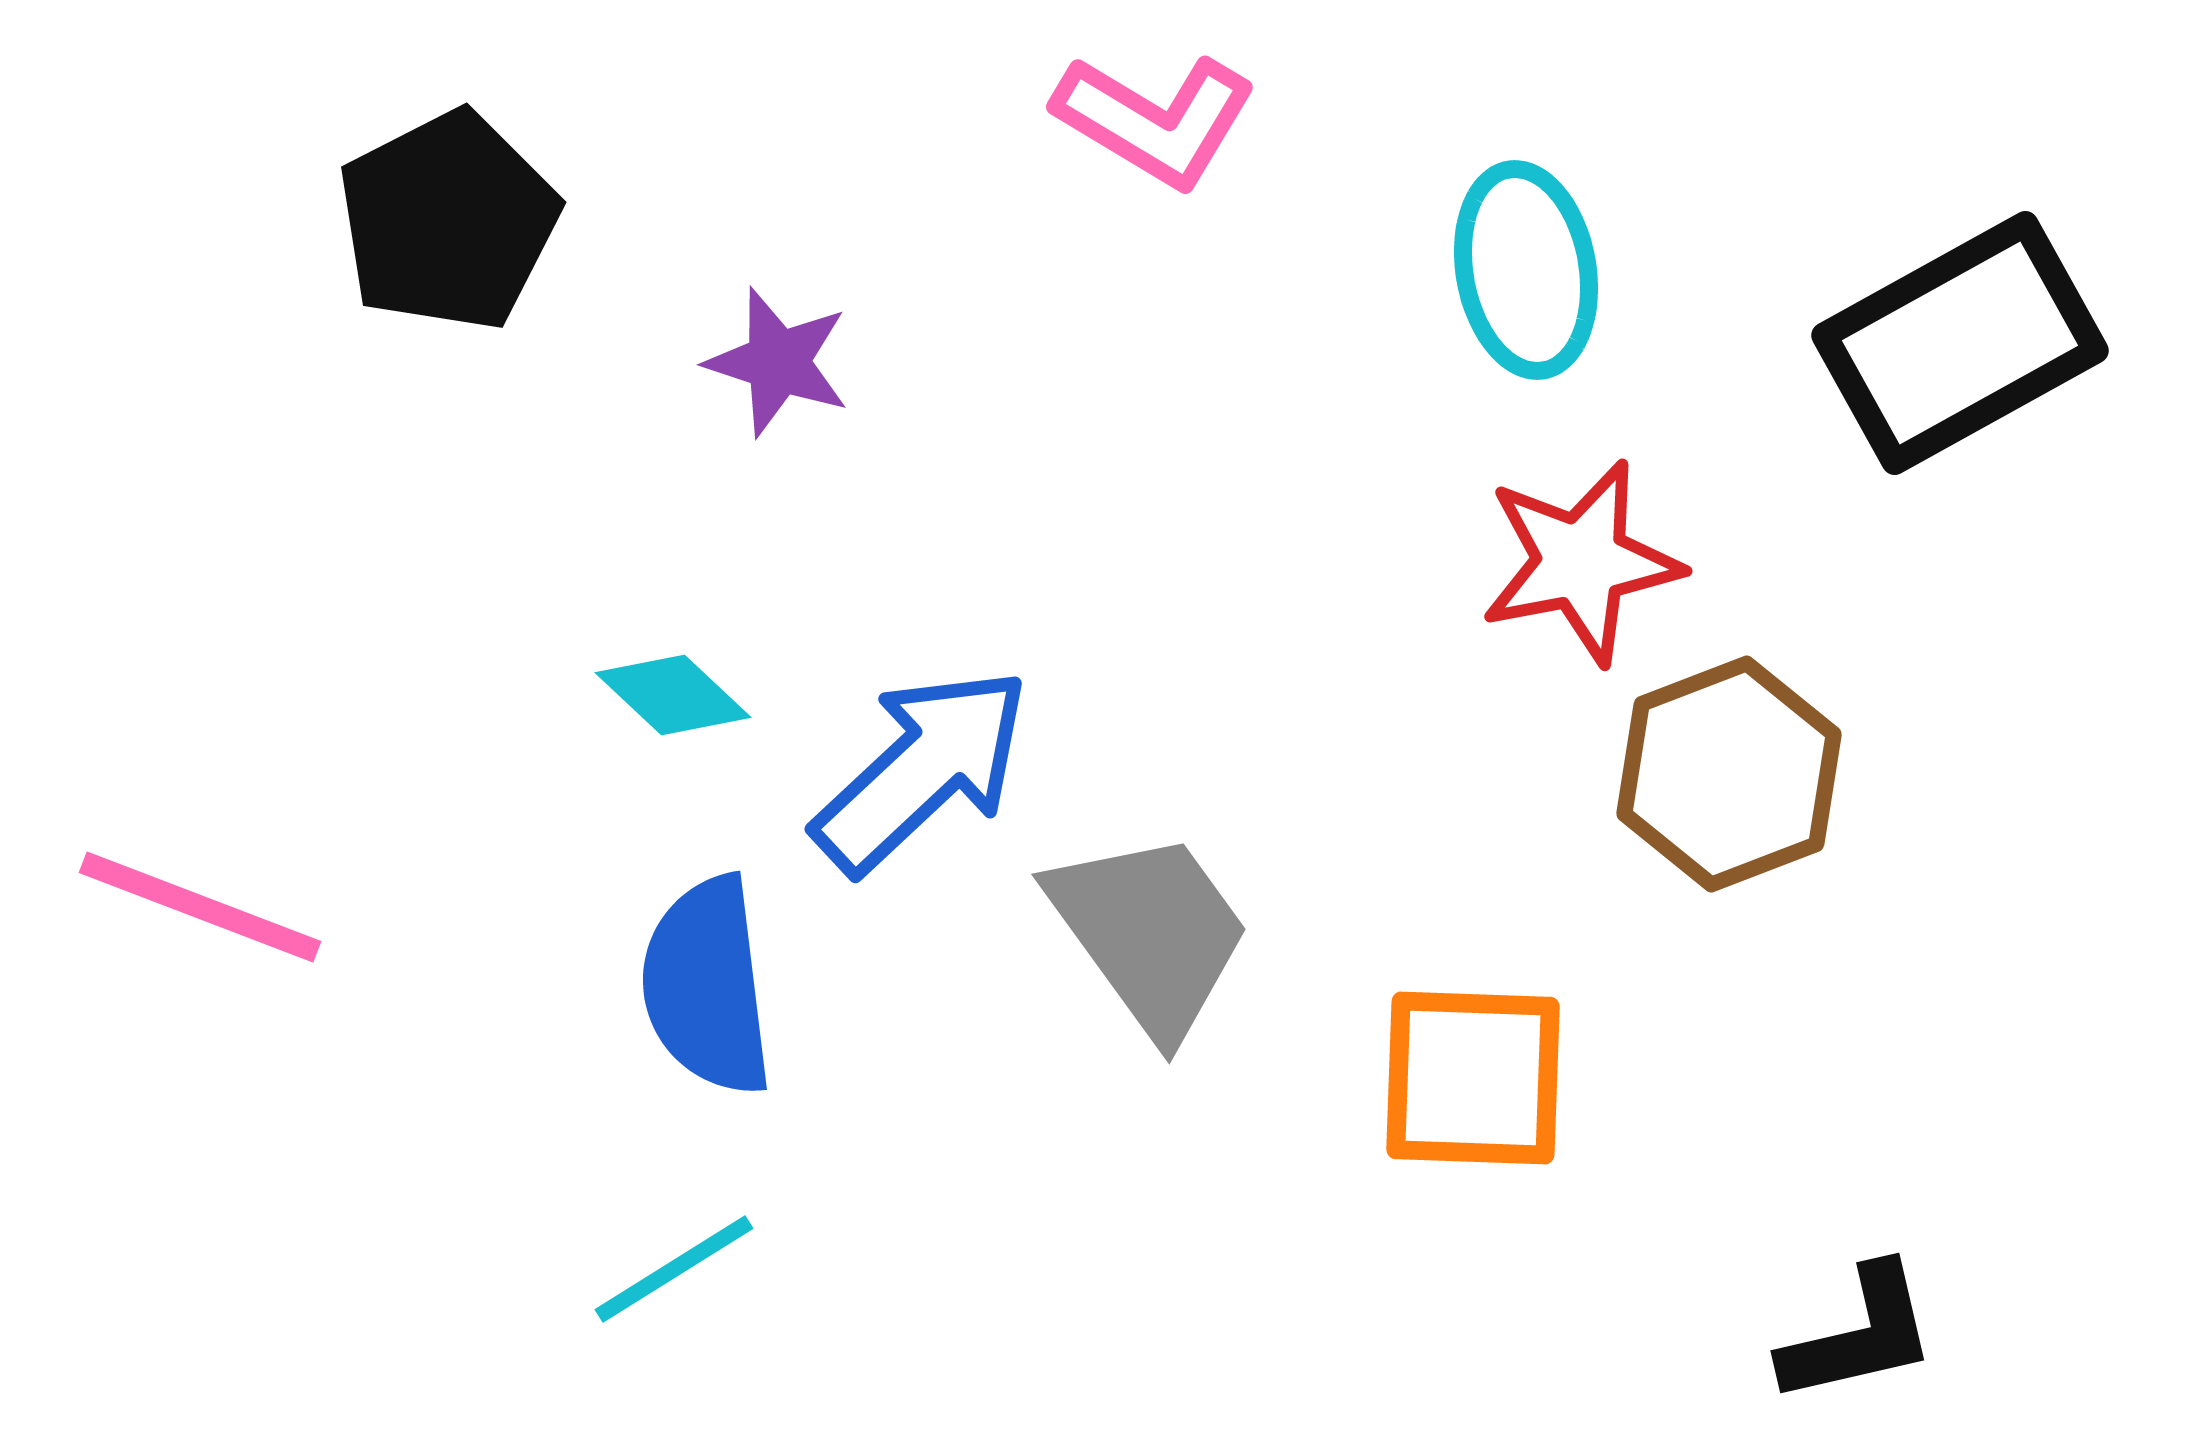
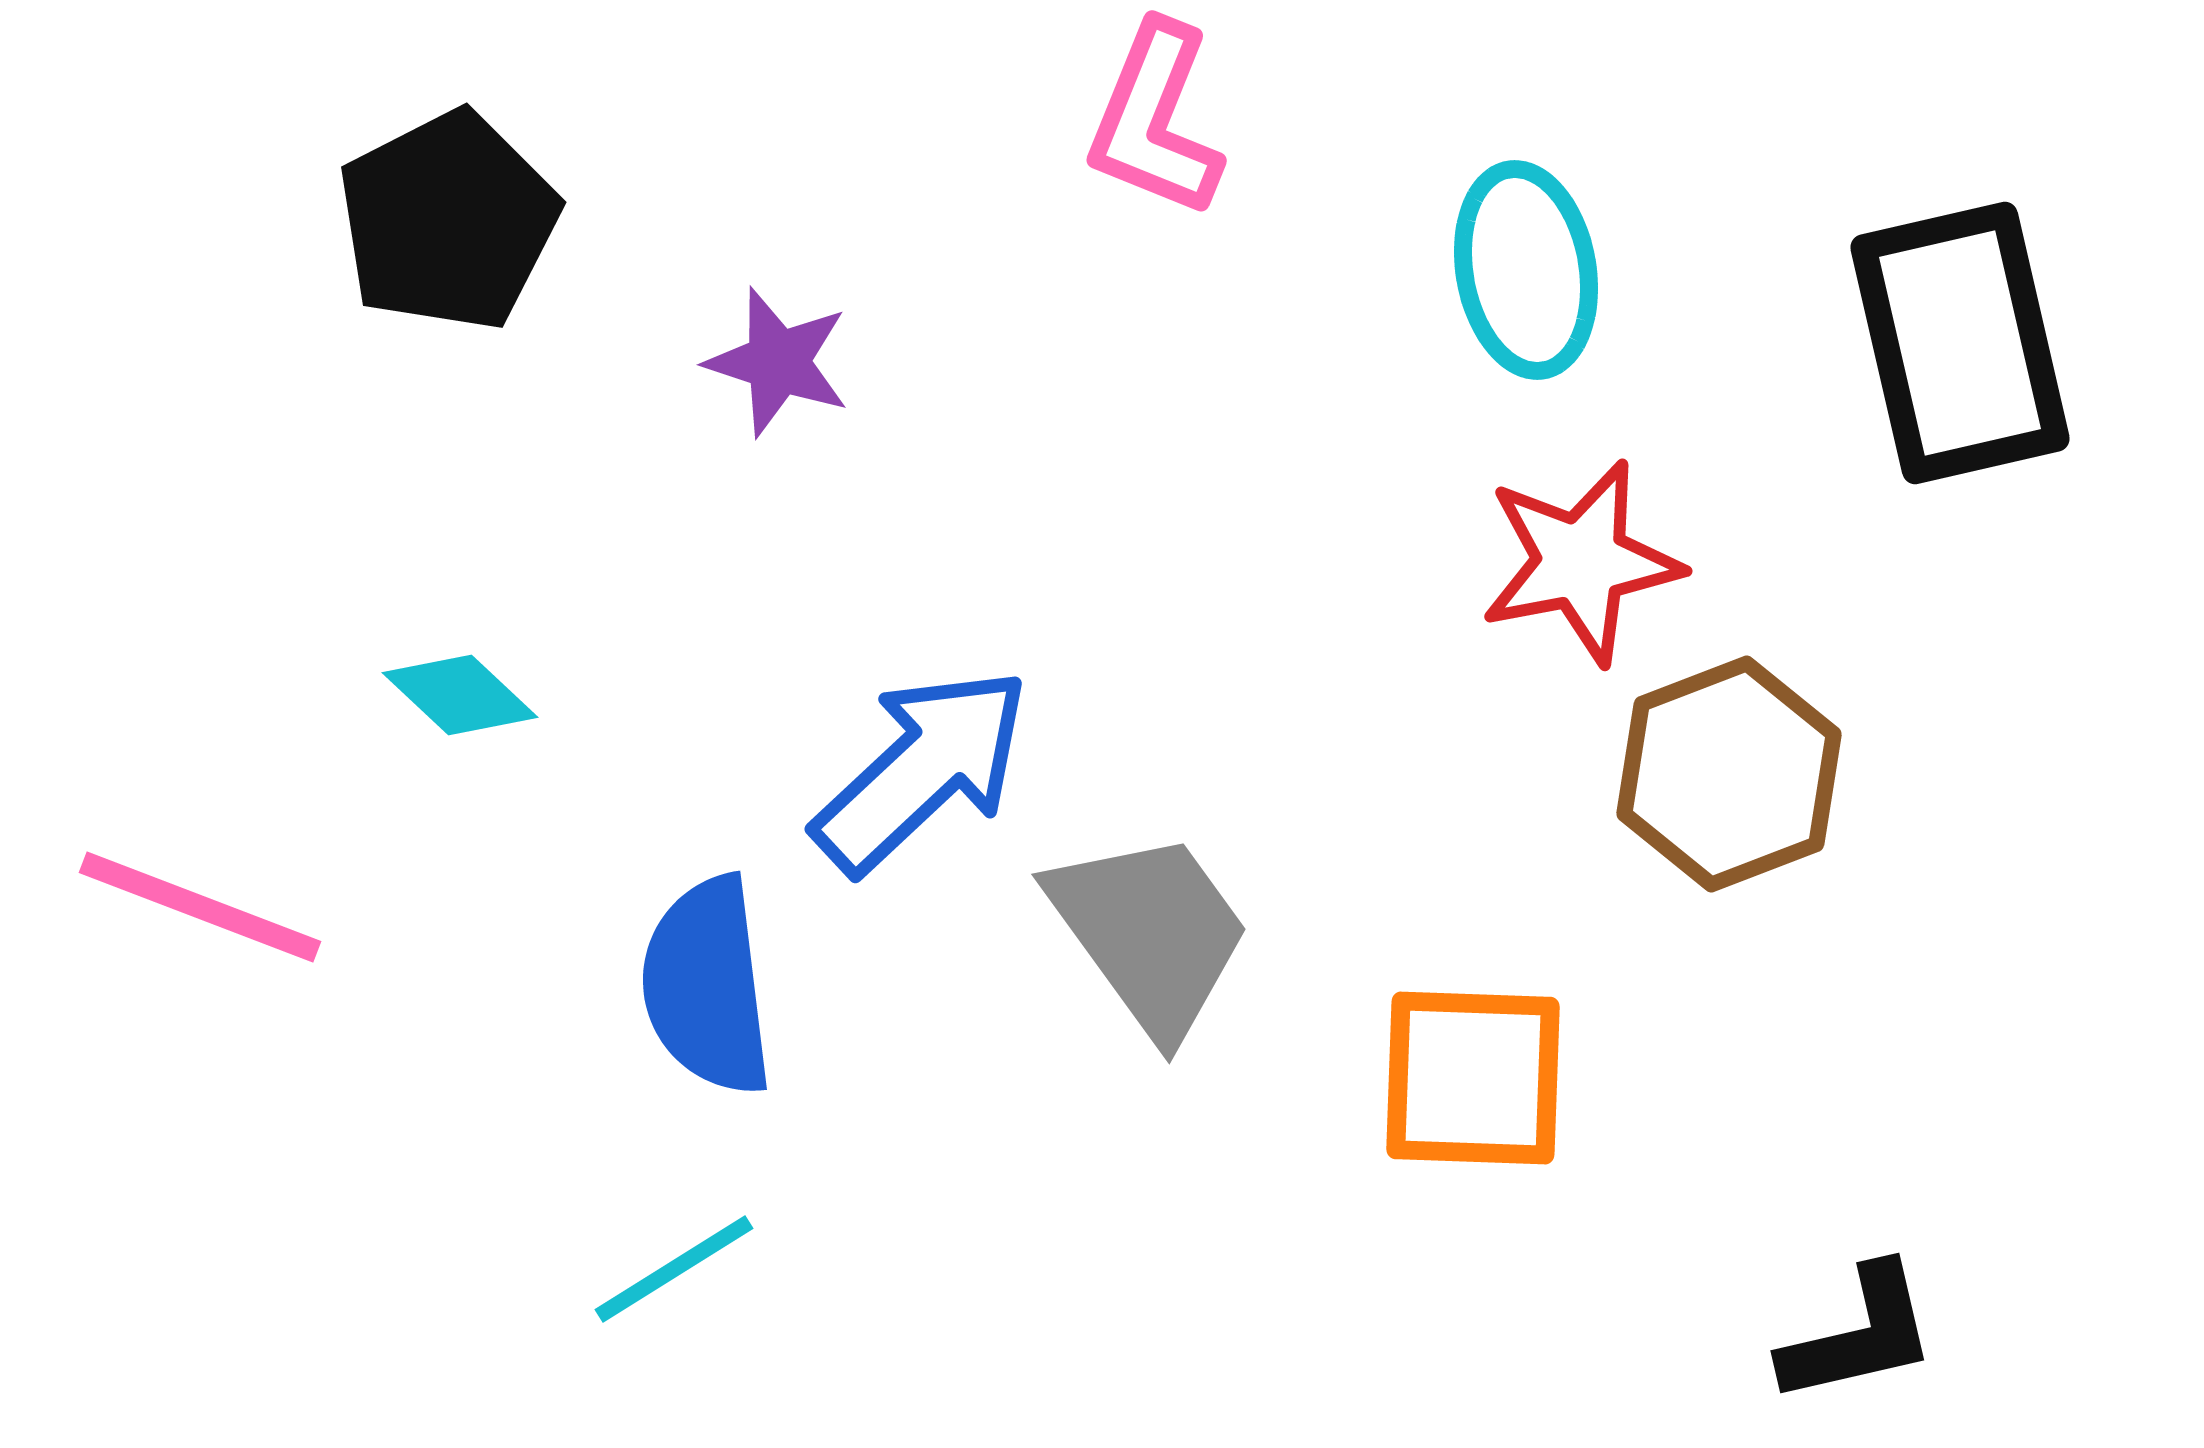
pink L-shape: rotated 81 degrees clockwise
black rectangle: rotated 74 degrees counterclockwise
cyan diamond: moved 213 px left
